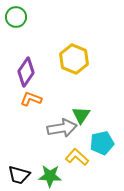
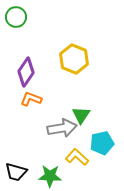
black trapezoid: moved 3 px left, 3 px up
